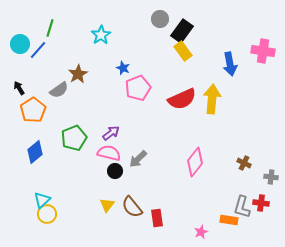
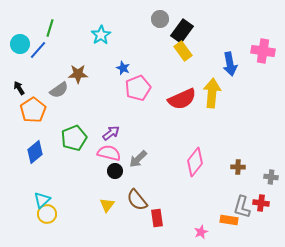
brown star: rotated 30 degrees clockwise
yellow arrow: moved 6 px up
brown cross: moved 6 px left, 4 px down; rotated 24 degrees counterclockwise
brown semicircle: moved 5 px right, 7 px up
